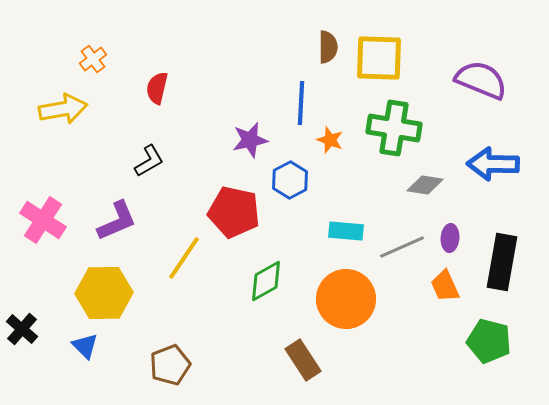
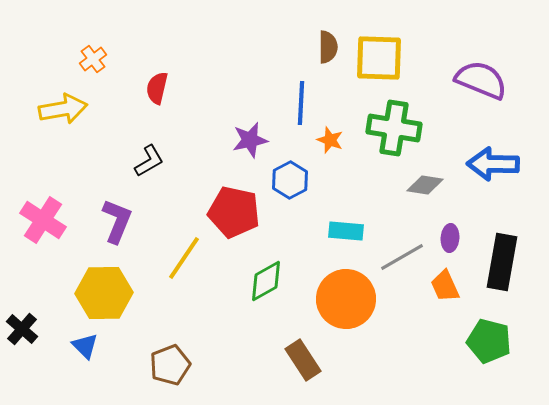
purple L-shape: rotated 45 degrees counterclockwise
gray line: moved 10 px down; rotated 6 degrees counterclockwise
